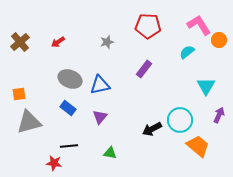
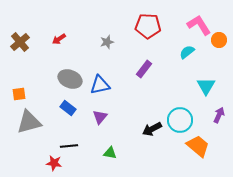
red arrow: moved 1 px right, 3 px up
